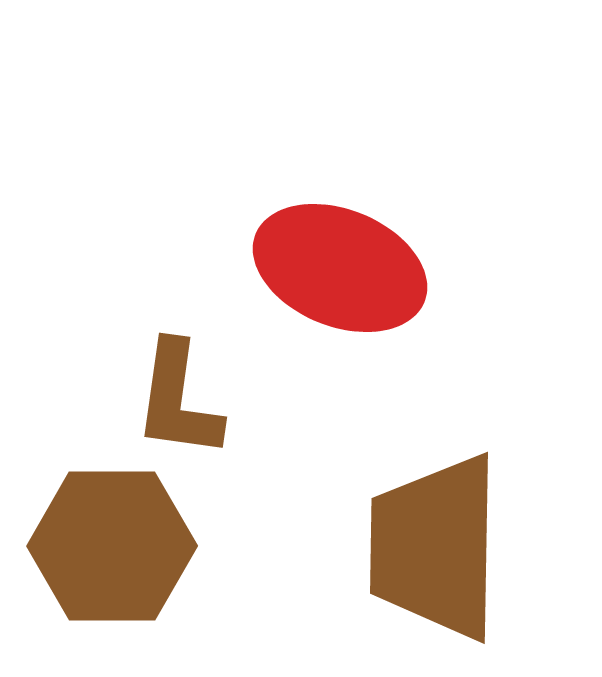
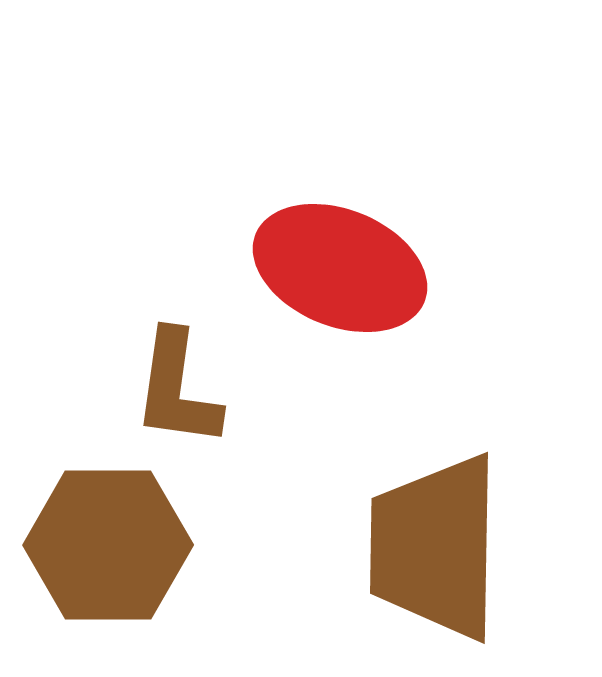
brown L-shape: moved 1 px left, 11 px up
brown hexagon: moved 4 px left, 1 px up
